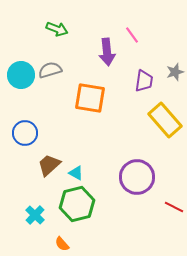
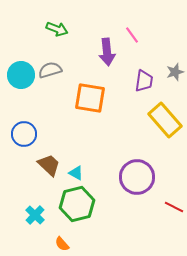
blue circle: moved 1 px left, 1 px down
brown trapezoid: rotated 85 degrees clockwise
